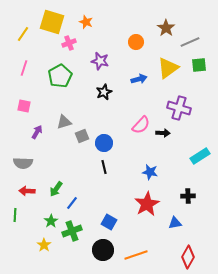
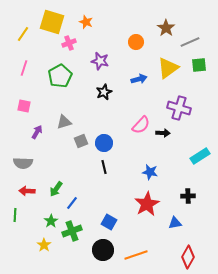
gray square: moved 1 px left, 5 px down
